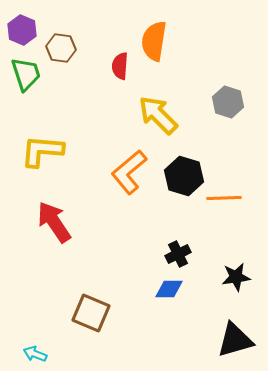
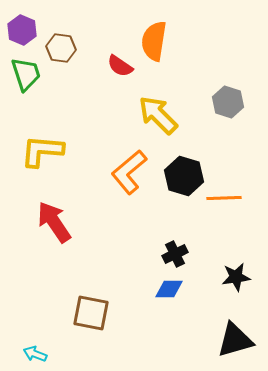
red semicircle: rotated 60 degrees counterclockwise
black cross: moved 3 px left
brown square: rotated 12 degrees counterclockwise
